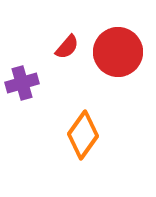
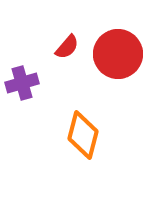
red circle: moved 2 px down
orange diamond: rotated 21 degrees counterclockwise
